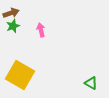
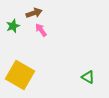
brown arrow: moved 23 px right
pink arrow: rotated 24 degrees counterclockwise
green triangle: moved 3 px left, 6 px up
